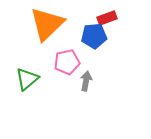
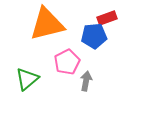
orange triangle: rotated 30 degrees clockwise
pink pentagon: rotated 15 degrees counterclockwise
